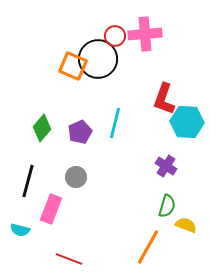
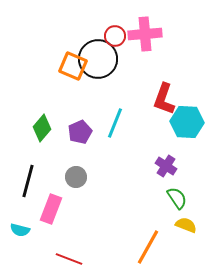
cyan line: rotated 8 degrees clockwise
green semicircle: moved 10 px right, 8 px up; rotated 50 degrees counterclockwise
